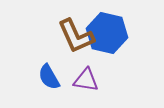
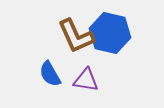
blue hexagon: moved 3 px right
blue semicircle: moved 1 px right, 3 px up
